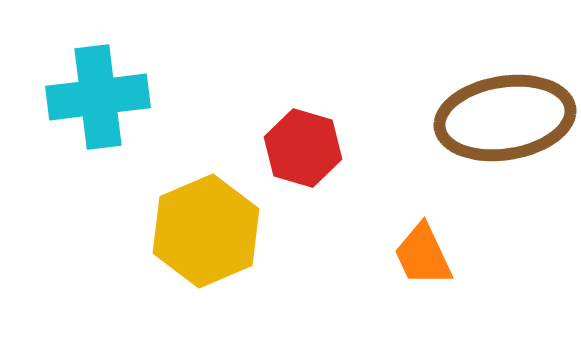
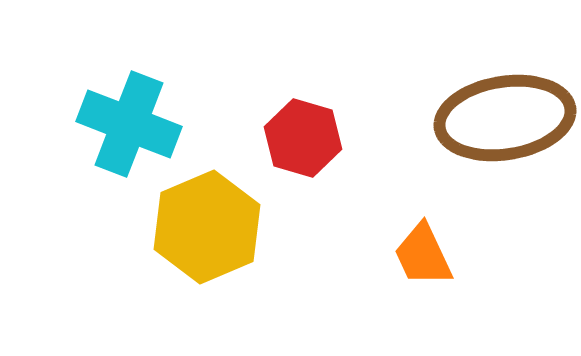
cyan cross: moved 31 px right, 27 px down; rotated 28 degrees clockwise
red hexagon: moved 10 px up
yellow hexagon: moved 1 px right, 4 px up
